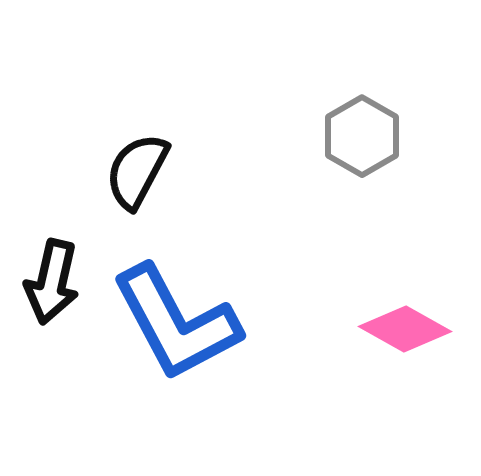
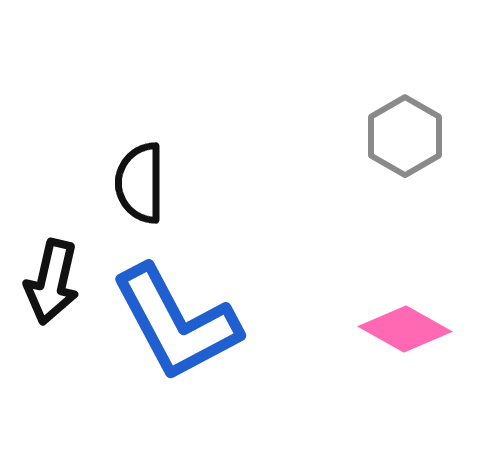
gray hexagon: moved 43 px right
black semicircle: moved 3 px right, 12 px down; rotated 28 degrees counterclockwise
